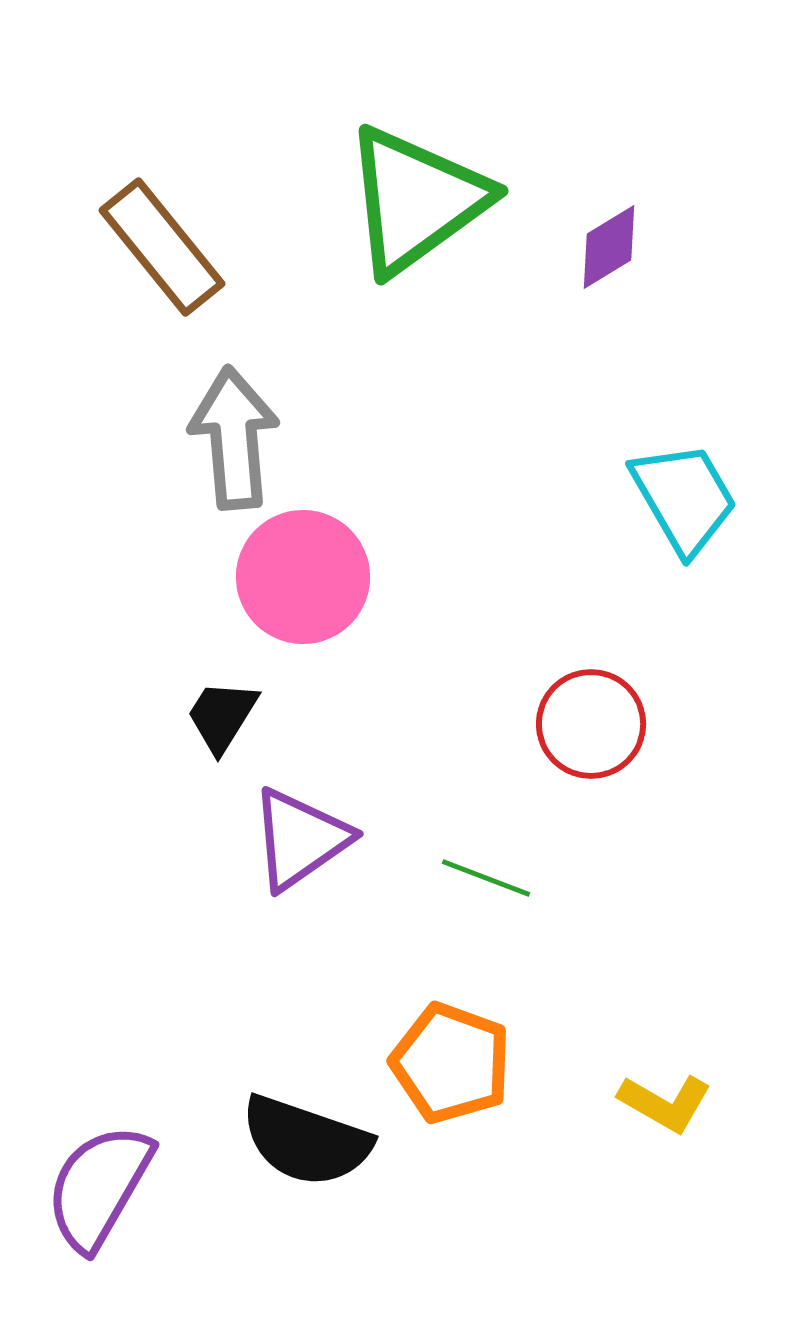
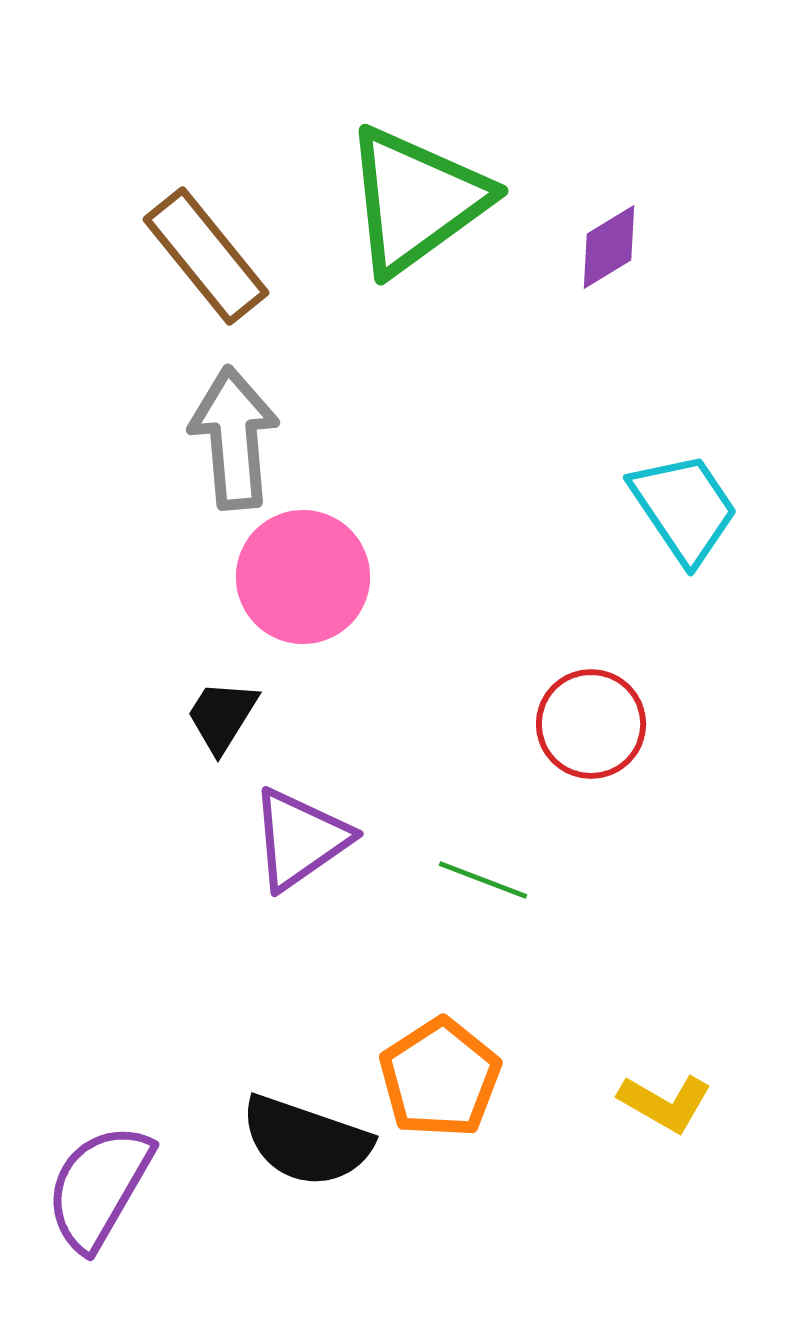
brown rectangle: moved 44 px right, 9 px down
cyan trapezoid: moved 10 px down; rotated 4 degrees counterclockwise
green line: moved 3 px left, 2 px down
orange pentagon: moved 11 px left, 15 px down; rotated 19 degrees clockwise
